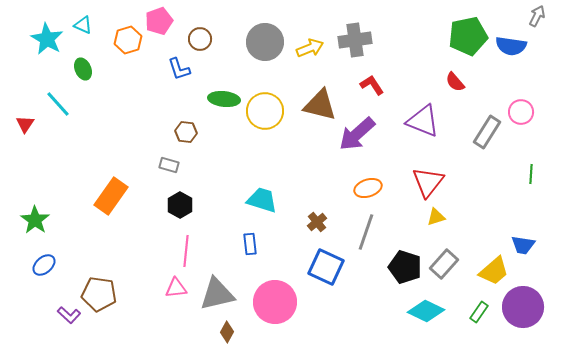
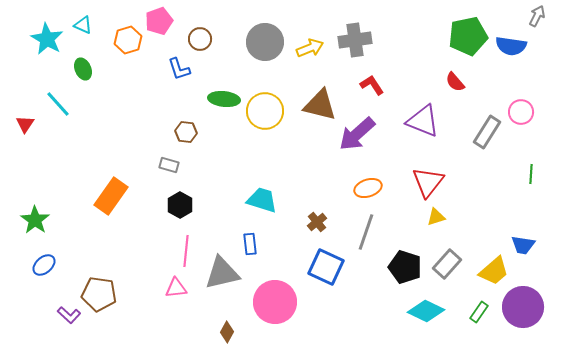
gray rectangle at (444, 264): moved 3 px right
gray triangle at (217, 294): moved 5 px right, 21 px up
